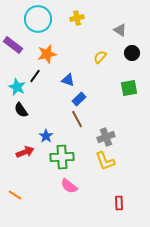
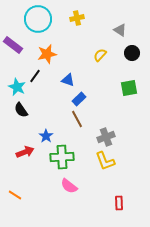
yellow semicircle: moved 2 px up
